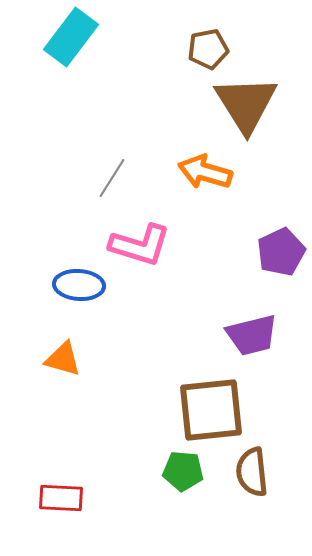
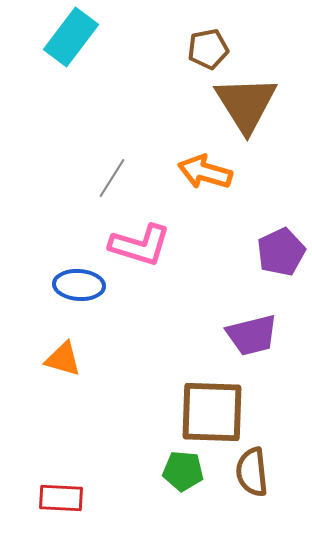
brown square: moved 1 px right, 2 px down; rotated 8 degrees clockwise
